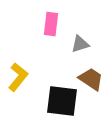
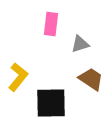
black square: moved 11 px left, 2 px down; rotated 8 degrees counterclockwise
